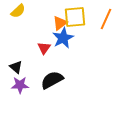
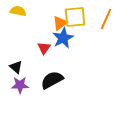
yellow semicircle: rotated 126 degrees counterclockwise
